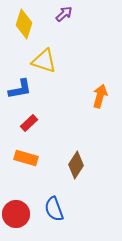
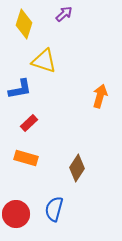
brown diamond: moved 1 px right, 3 px down
blue semicircle: rotated 35 degrees clockwise
